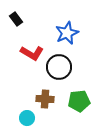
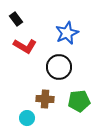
red L-shape: moved 7 px left, 7 px up
